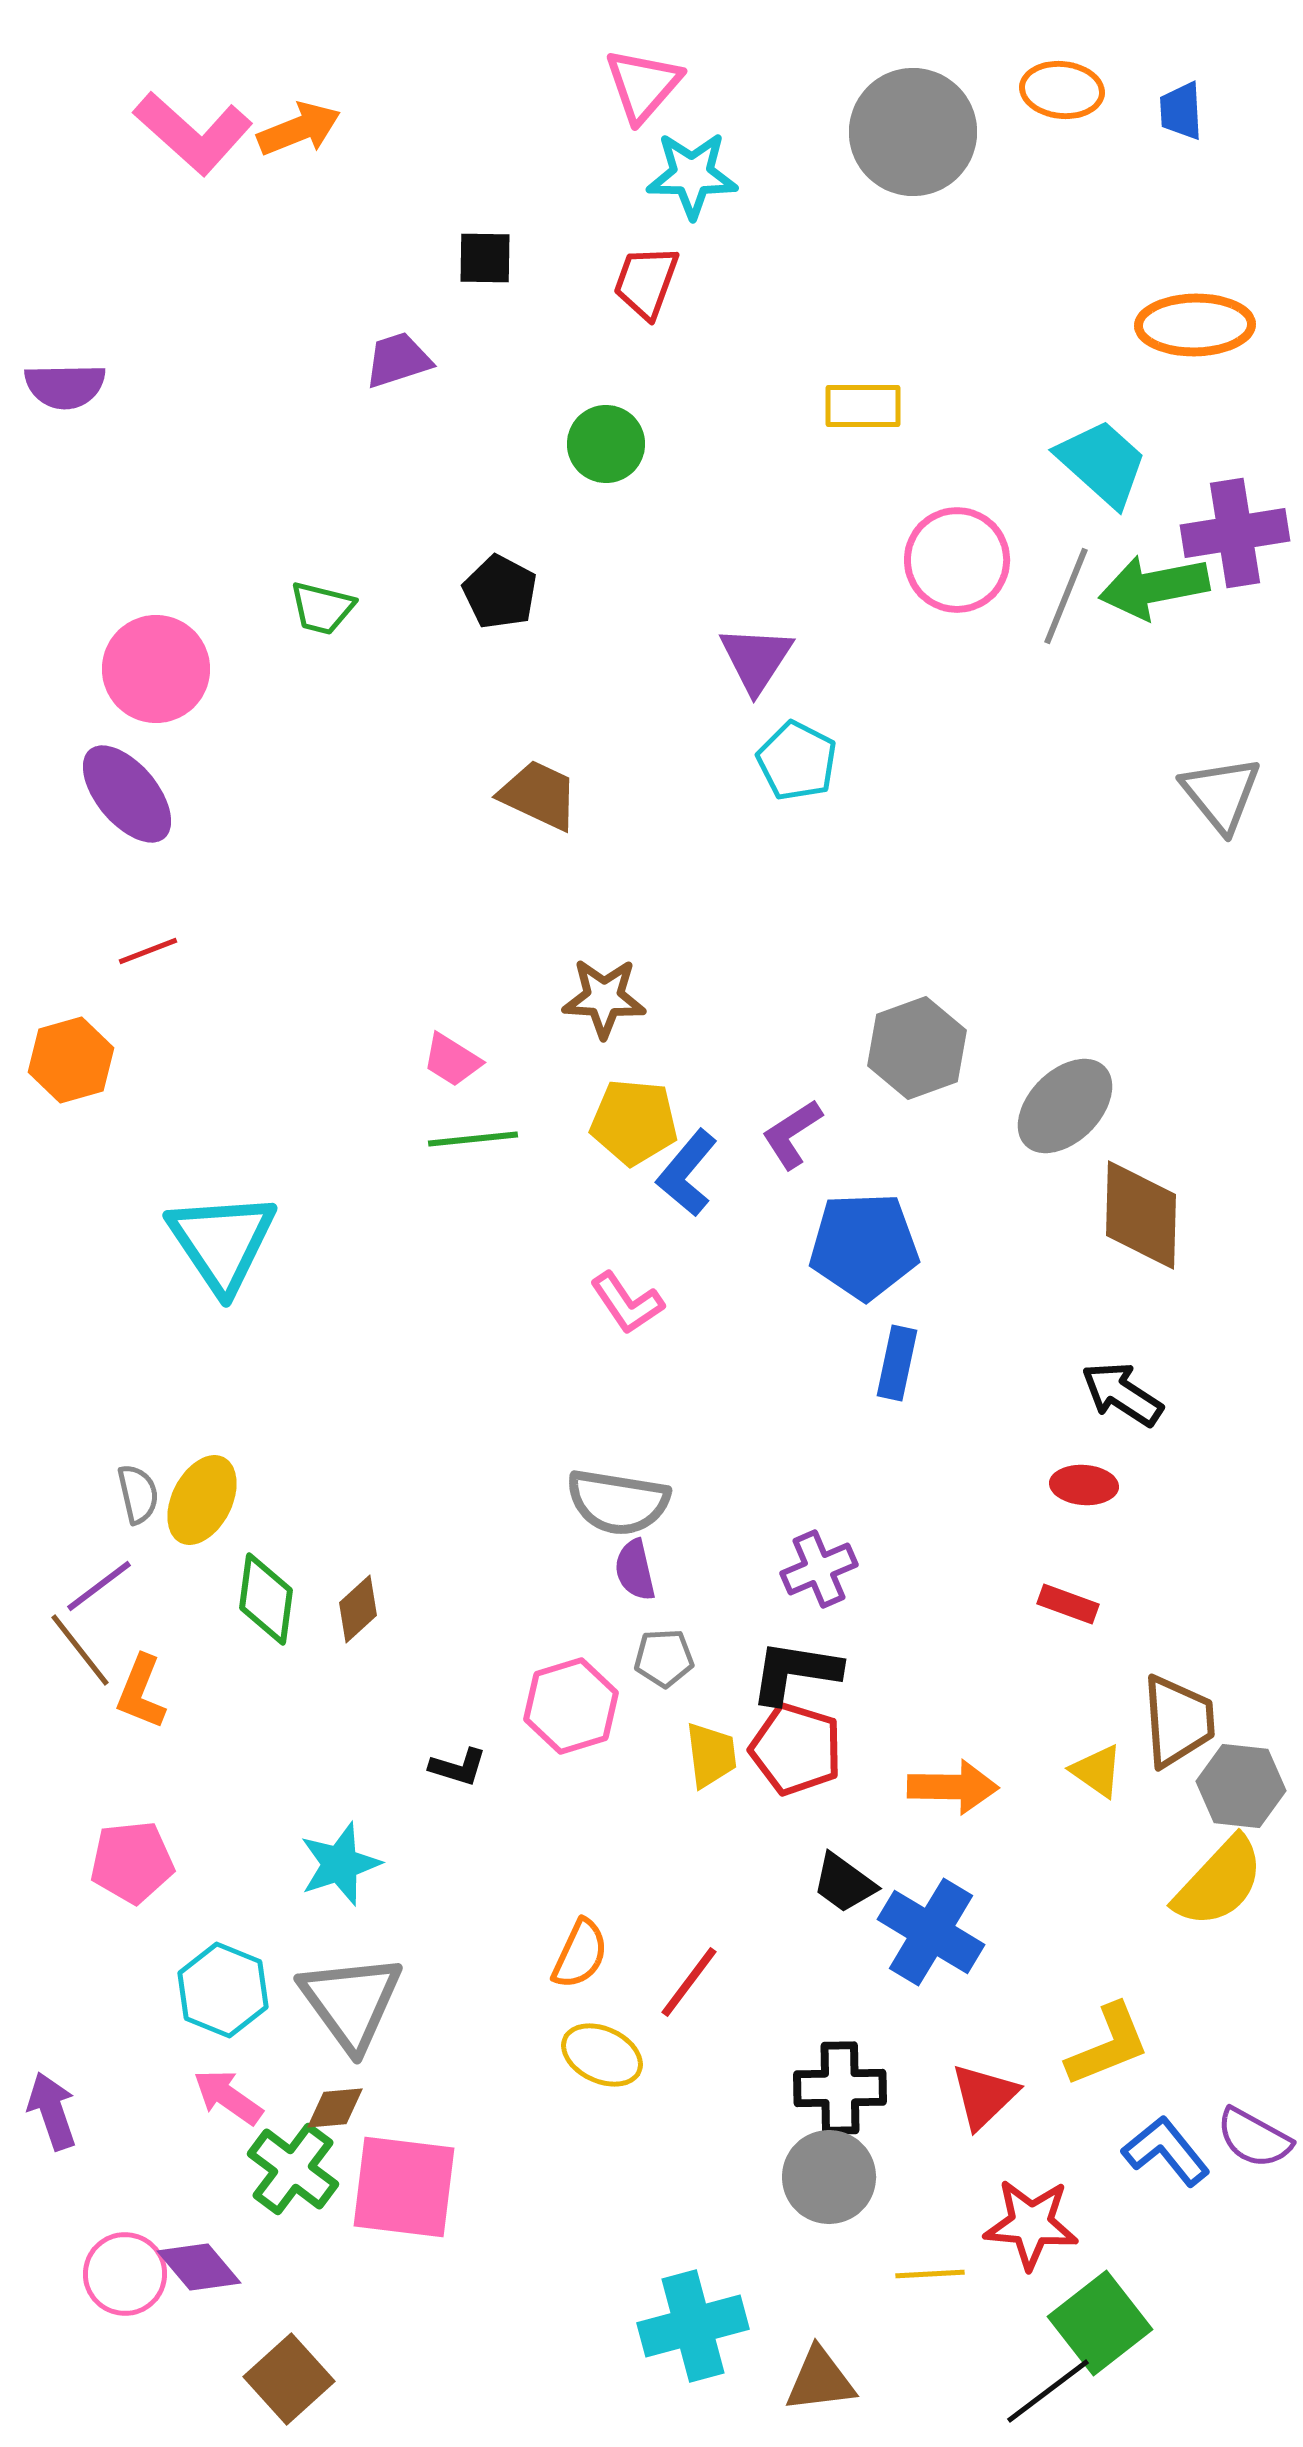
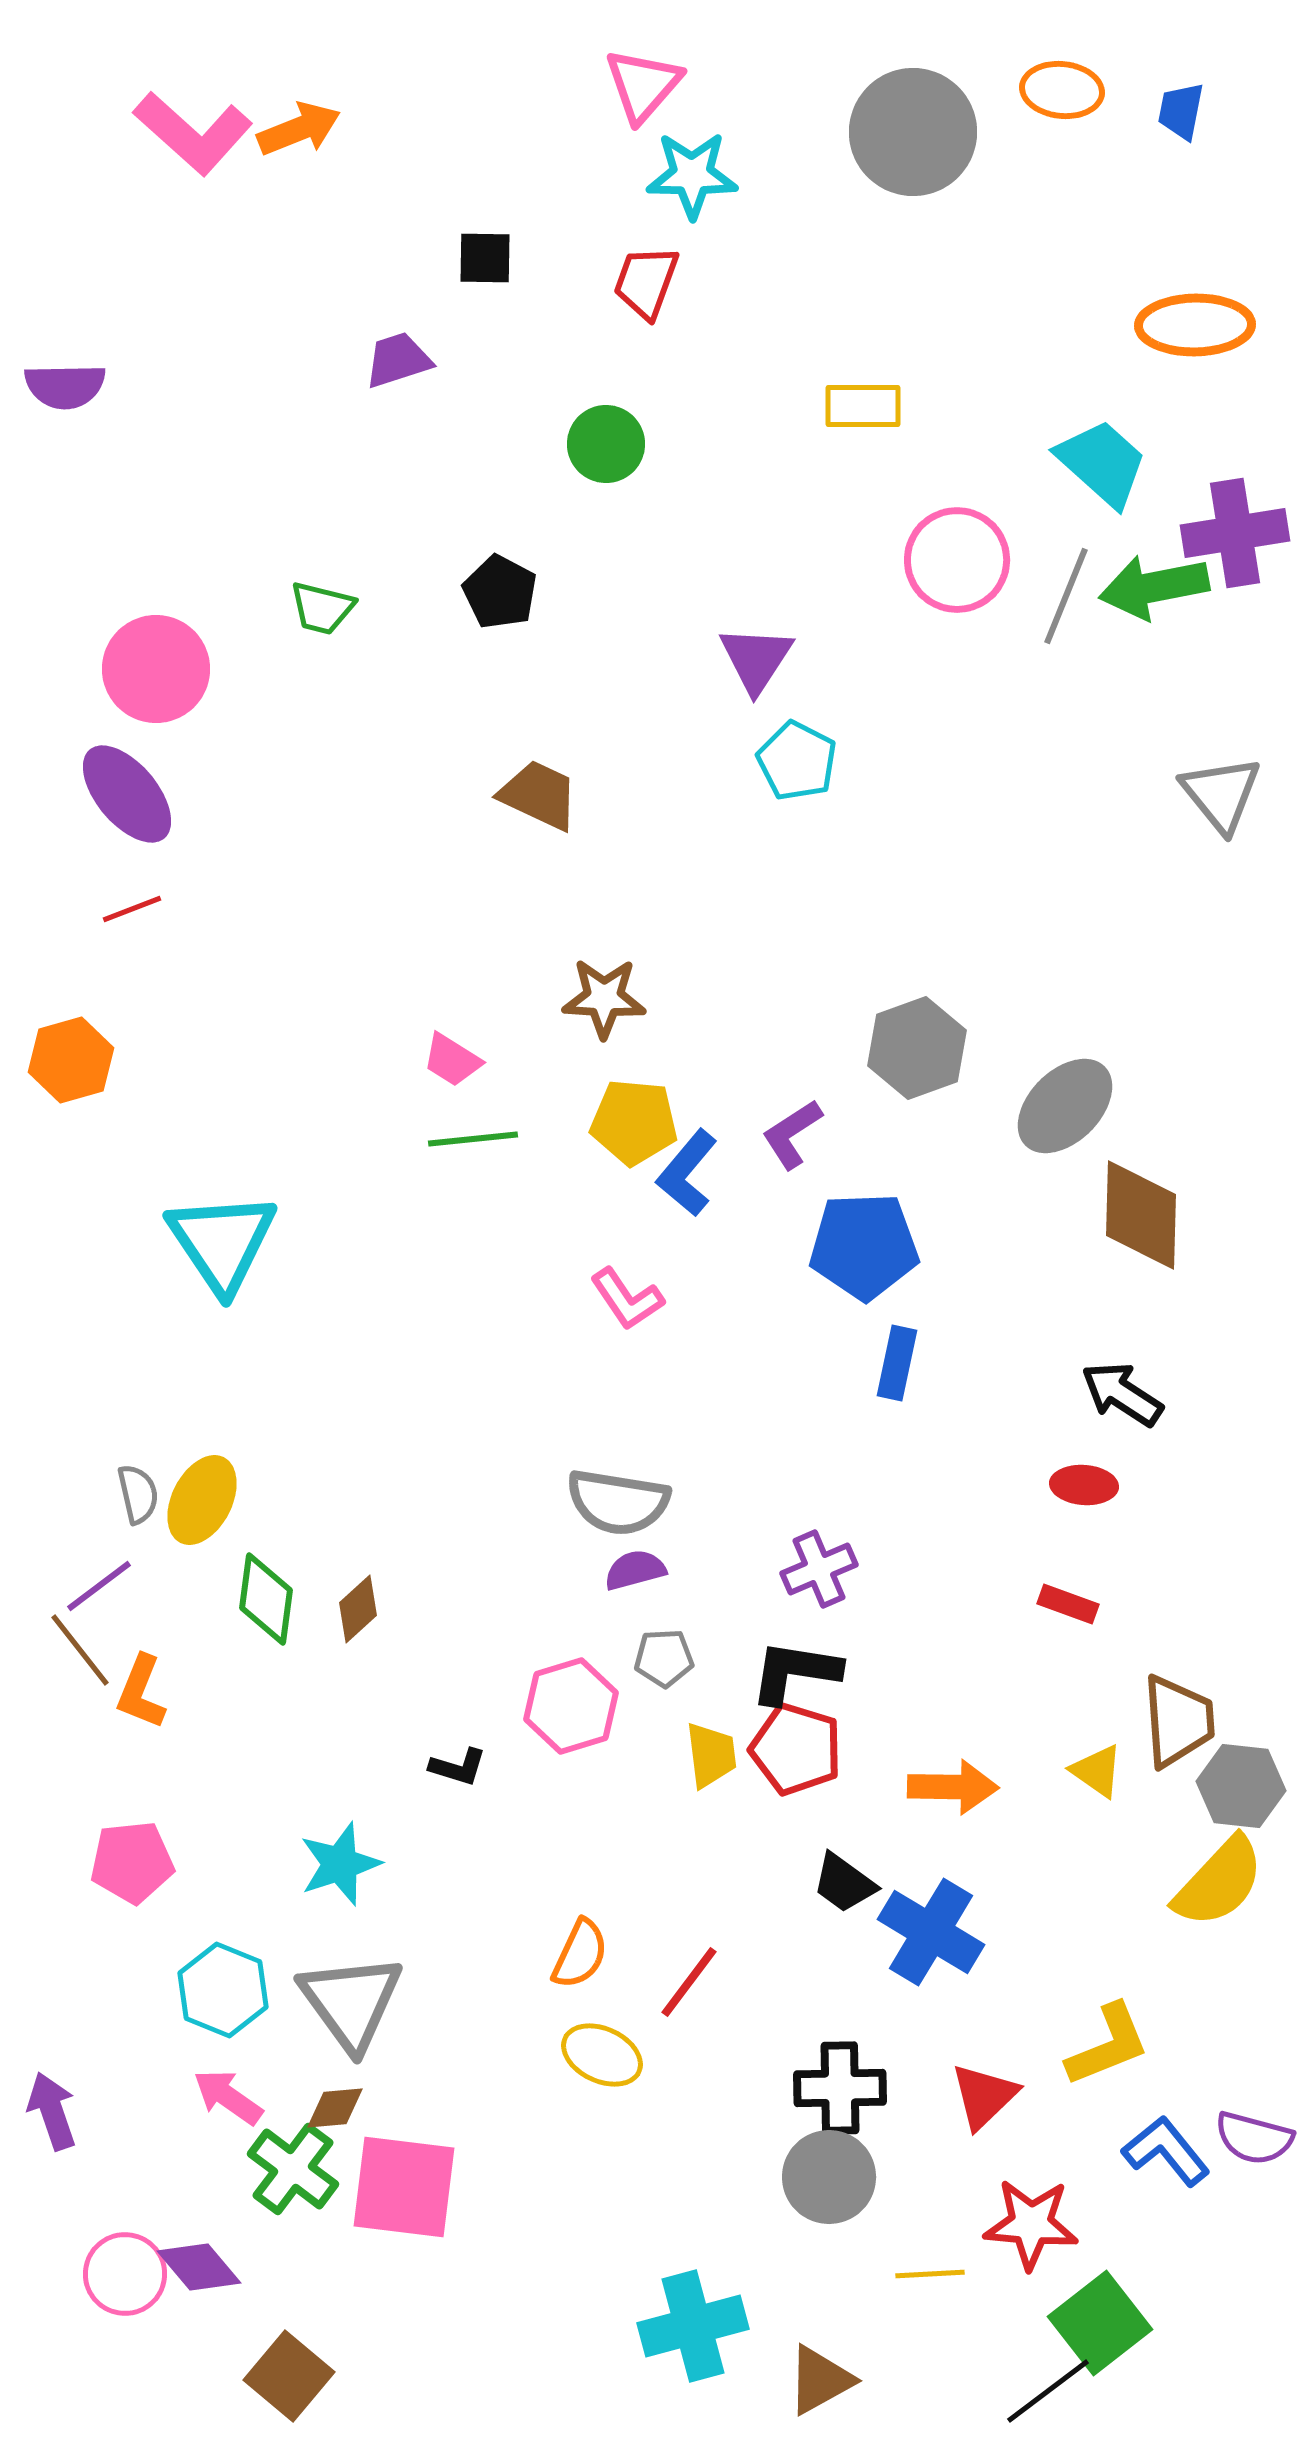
blue trapezoid at (1181, 111): rotated 14 degrees clockwise
red line at (148, 951): moved 16 px left, 42 px up
pink L-shape at (627, 1303): moved 4 px up
purple semicircle at (635, 1570): rotated 88 degrees clockwise
purple semicircle at (1254, 2138): rotated 14 degrees counterclockwise
brown square at (289, 2379): moved 3 px up; rotated 8 degrees counterclockwise
brown triangle at (820, 2380): rotated 22 degrees counterclockwise
